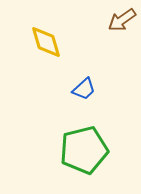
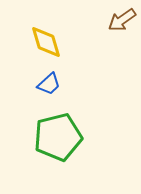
blue trapezoid: moved 35 px left, 5 px up
green pentagon: moved 26 px left, 13 px up
